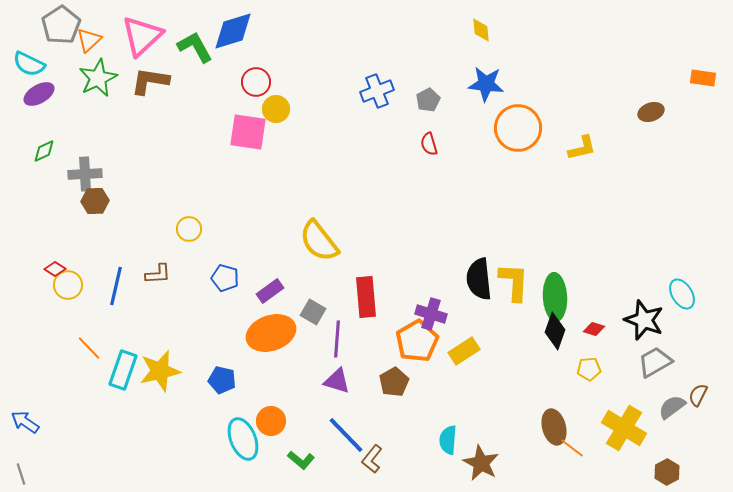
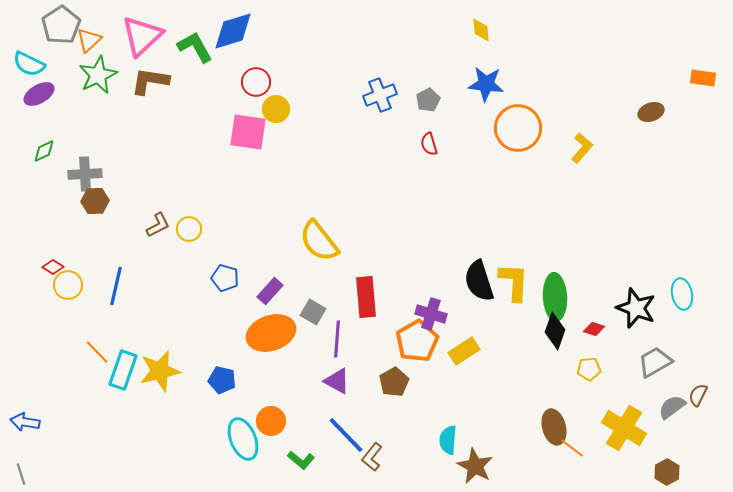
green star at (98, 78): moved 3 px up
blue cross at (377, 91): moved 3 px right, 4 px down
yellow L-shape at (582, 148): rotated 36 degrees counterclockwise
red diamond at (55, 269): moved 2 px left, 2 px up
brown L-shape at (158, 274): moved 49 px up; rotated 24 degrees counterclockwise
black semicircle at (479, 279): moved 2 px down; rotated 12 degrees counterclockwise
purple rectangle at (270, 291): rotated 12 degrees counterclockwise
cyan ellipse at (682, 294): rotated 20 degrees clockwise
black star at (644, 320): moved 8 px left, 12 px up
orange line at (89, 348): moved 8 px right, 4 px down
purple triangle at (337, 381): rotated 12 degrees clockwise
blue arrow at (25, 422): rotated 24 degrees counterclockwise
brown L-shape at (372, 459): moved 2 px up
brown star at (481, 463): moved 6 px left, 3 px down
